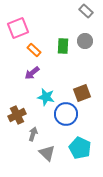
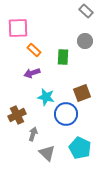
pink square: rotated 20 degrees clockwise
green rectangle: moved 11 px down
purple arrow: rotated 21 degrees clockwise
